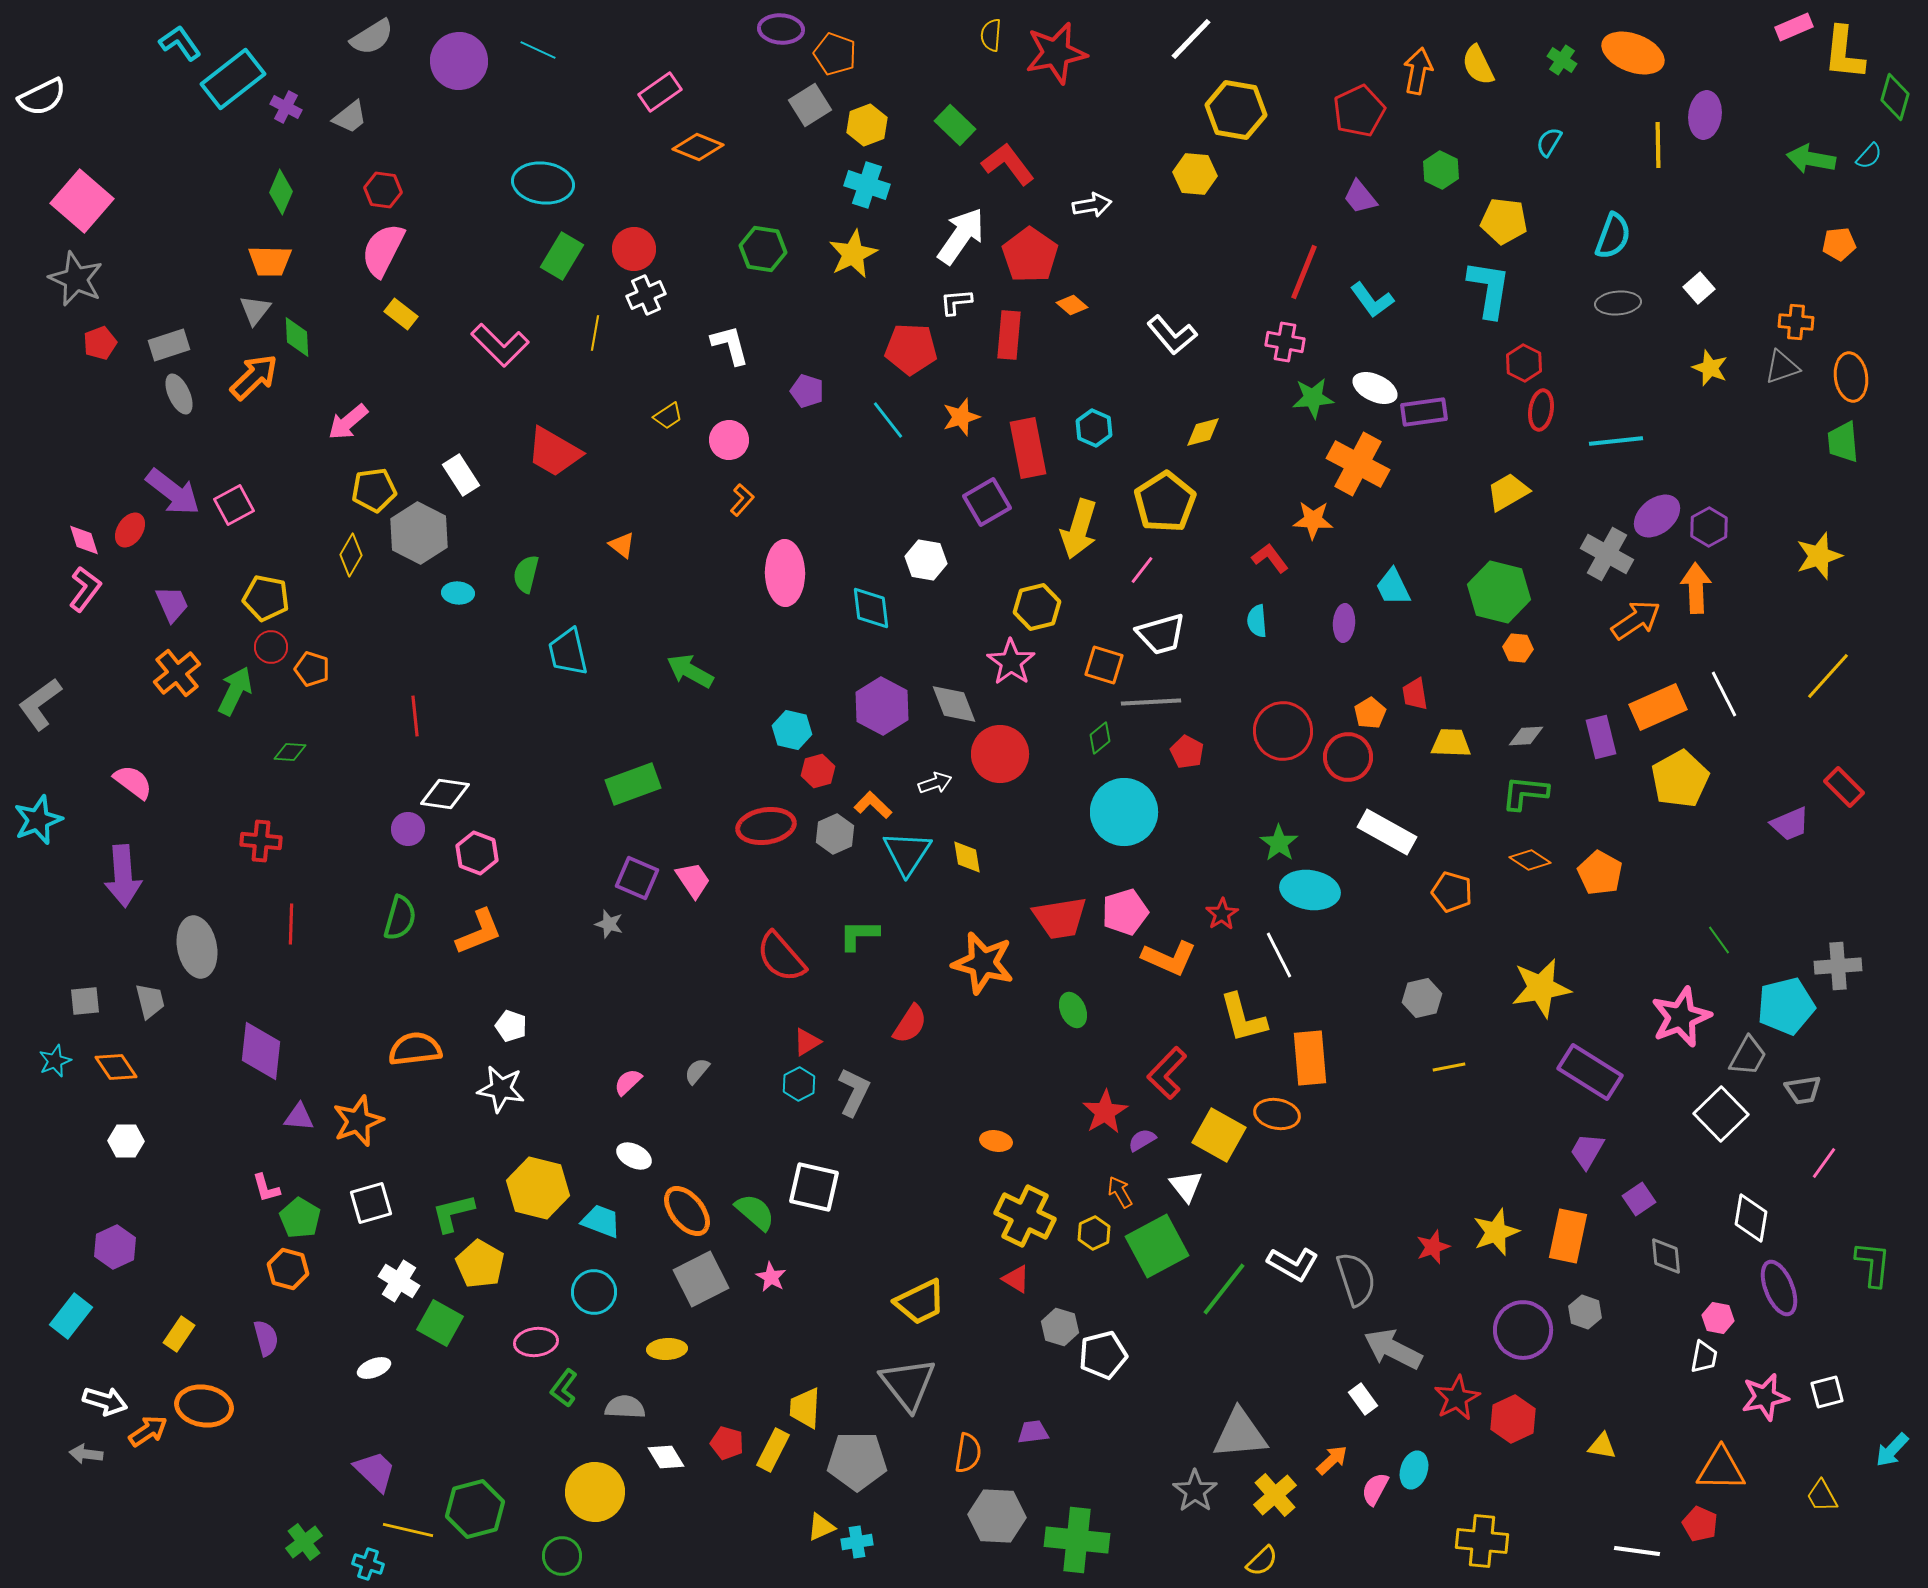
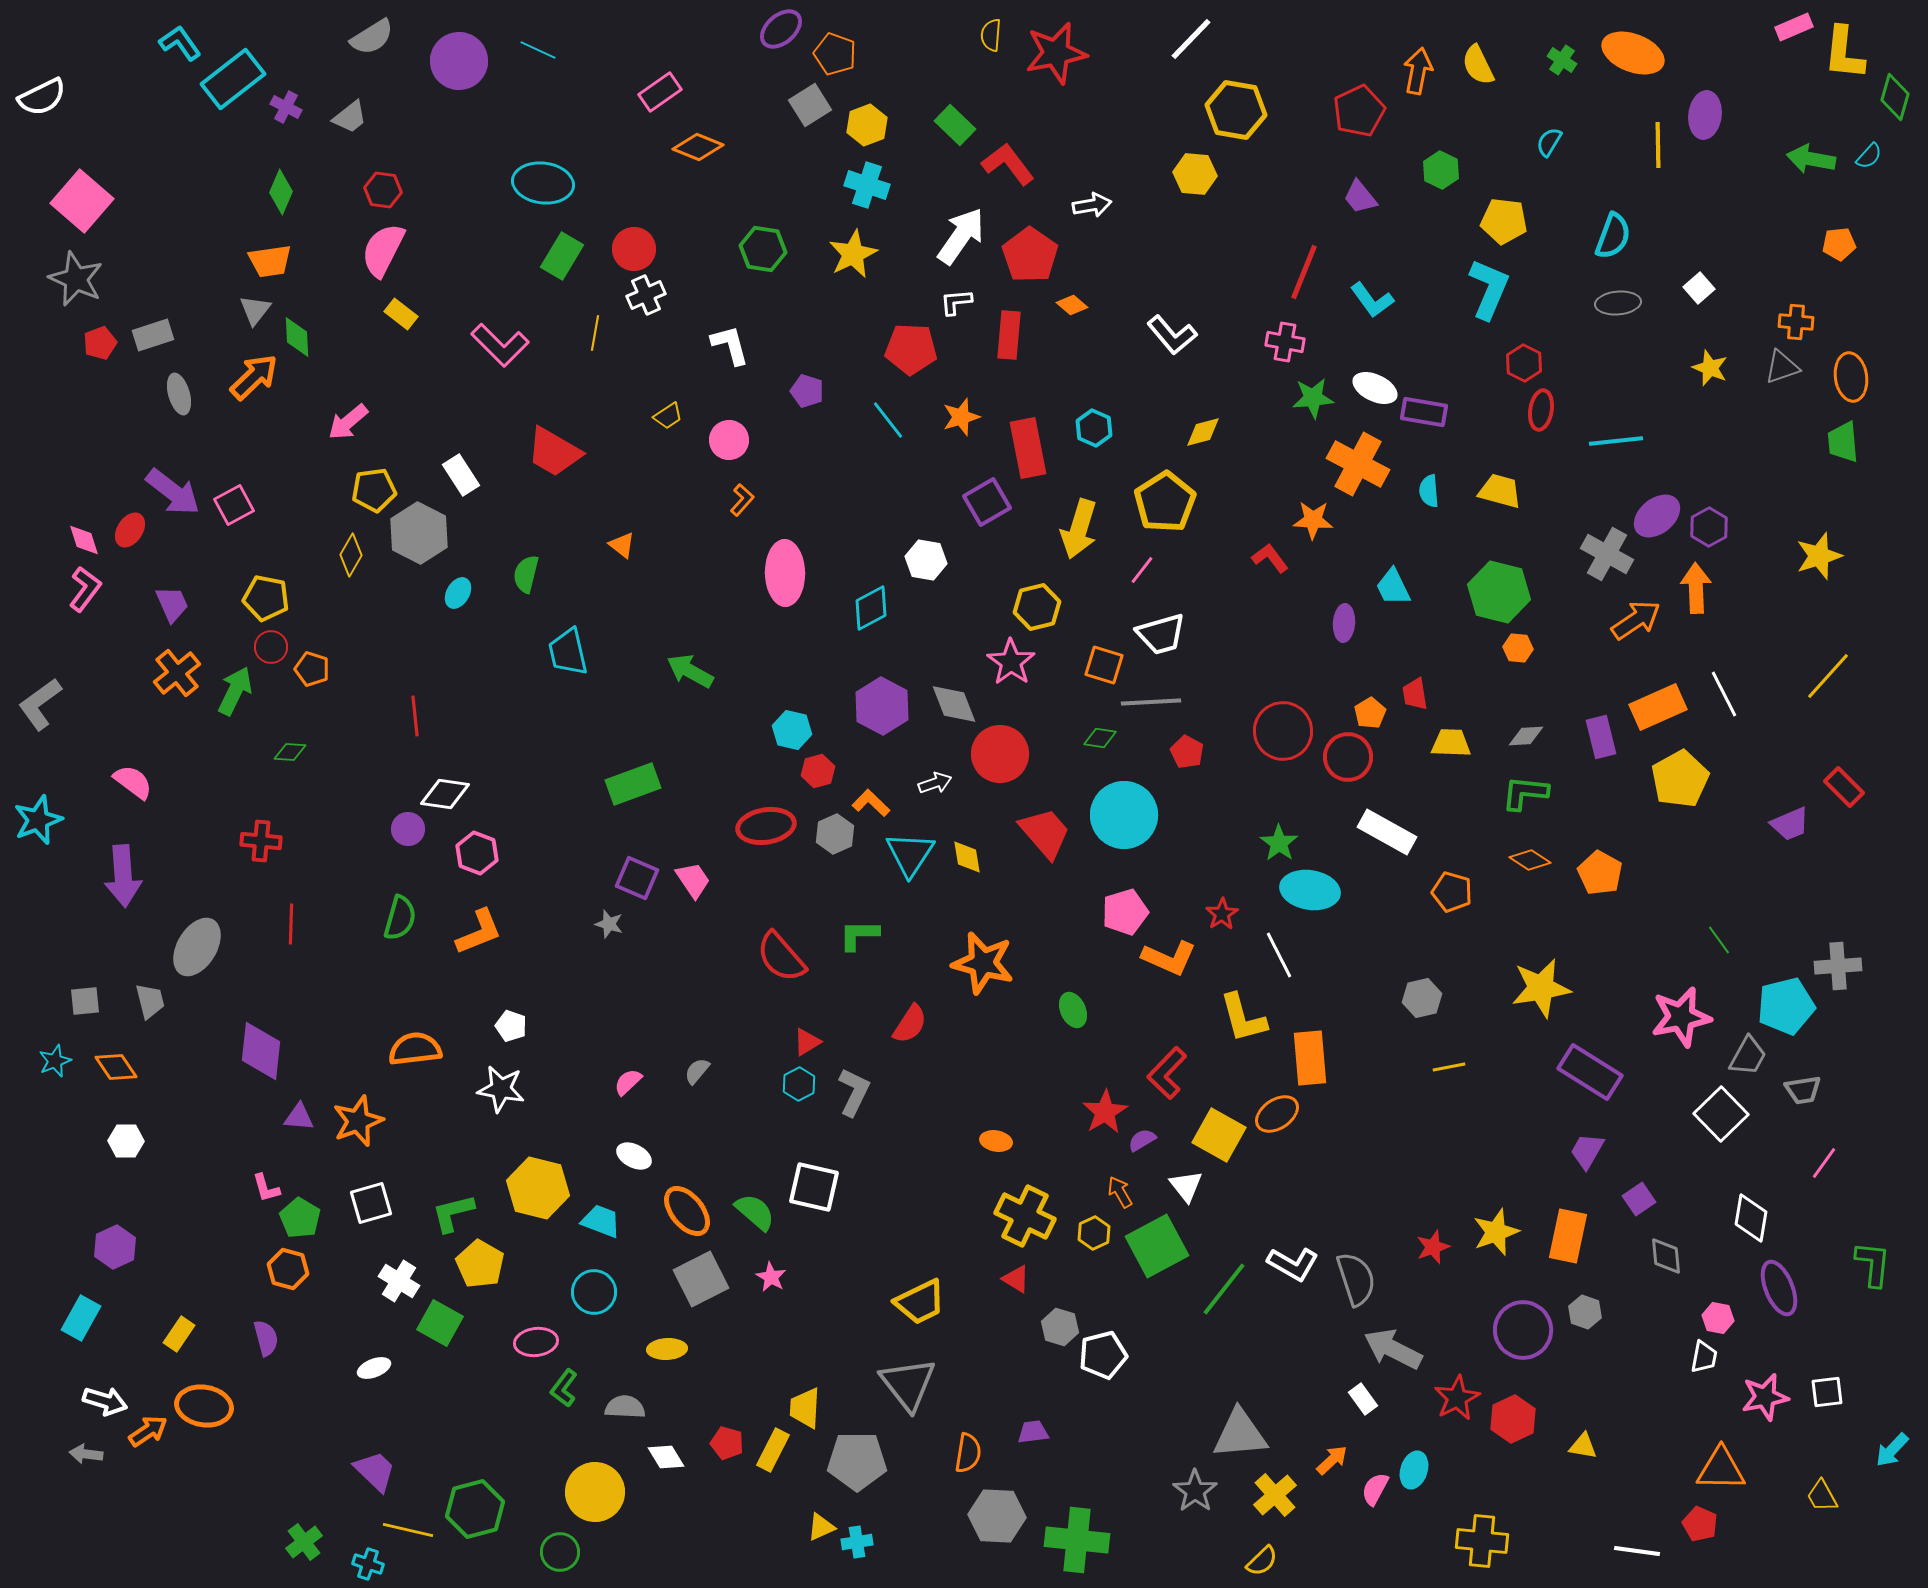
purple ellipse at (781, 29): rotated 45 degrees counterclockwise
orange trapezoid at (270, 261): rotated 9 degrees counterclockwise
cyan L-shape at (1489, 289): rotated 14 degrees clockwise
gray rectangle at (169, 345): moved 16 px left, 10 px up
gray ellipse at (179, 394): rotated 9 degrees clockwise
purple rectangle at (1424, 412): rotated 18 degrees clockwise
yellow trapezoid at (1508, 492): moved 8 px left, 1 px up; rotated 45 degrees clockwise
cyan ellipse at (458, 593): rotated 64 degrees counterclockwise
cyan diamond at (871, 608): rotated 69 degrees clockwise
cyan semicircle at (1257, 621): moved 172 px right, 130 px up
green diamond at (1100, 738): rotated 48 degrees clockwise
orange L-shape at (873, 805): moved 2 px left, 2 px up
cyan circle at (1124, 812): moved 3 px down
cyan triangle at (907, 853): moved 3 px right, 1 px down
red trapezoid at (1060, 918): moved 15 px left, 85 px up; rotated 122 degrees counterclockwise
gray ellipse at (197, 947): rotated 42 degrees clockwise
pink star at (1681, 1017): rotated 10 degrees clockwise
orange ellipse at (1277, 1114): rotated 45 degrees counterclockwise
cyan rectangle at (71, 1316): moved 10 px right, 2 px down; rotated 9 degrees counterclockwise
white square at (1827, 1392): rotated 8 degrees clockwise
yellow triangle at (1602, 1446): moved 19 px left
green circle at (562, 1556): moved 2 px left, 4 px up
